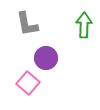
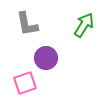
green arrow: rotated 30 degrees clockwise
pink square: moved 3 px left; rotated 30 degrees clockwise
